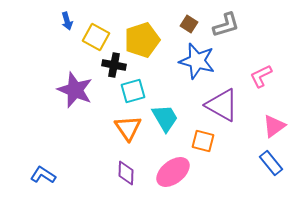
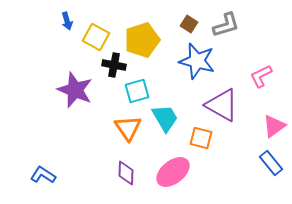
cyan square: moved 4 px right
orange square: moved 2 px left, 3 px up
